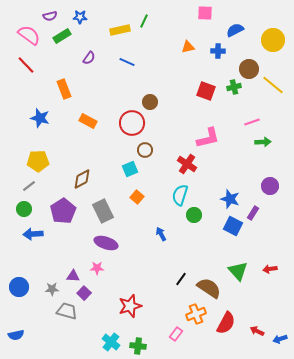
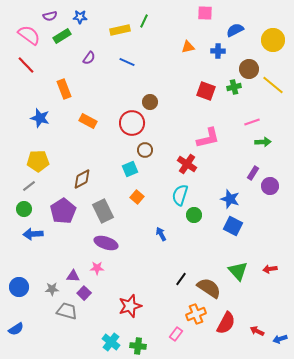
purple rectangle at (253, 213): moved 40 px up
blue semicircle at (16, 335): moved 6 px up; rotated 21 degrees counterclockwise
